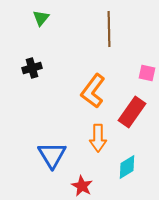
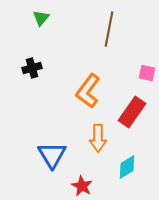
brown line: rotated 12 degrees clockwise
orange L-shape: moved 5 px left
